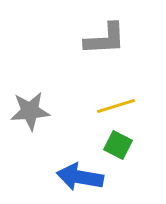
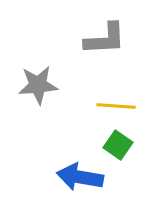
yellow line: rotated 21 degrees clockwise
gray star: moved 8 px right, 26 px up
green square: rotated 8 degrees clockwise
